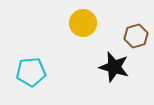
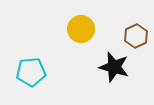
yellow circle: moved 2 px left, 6 px down
brown hexagon: rotated 10 degrees counterclockwise
